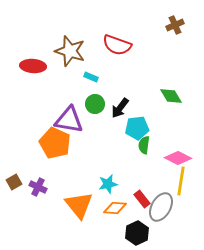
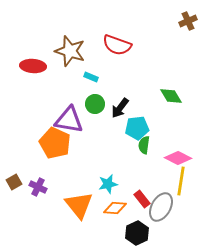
brown cross: moved 13 px right, 4 px up
